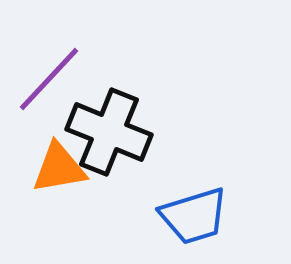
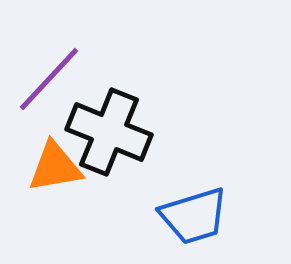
orange triangle: moved 4 px left, 1 px up
